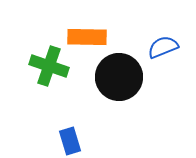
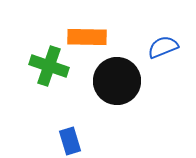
black circle: moved 2 px left, 4 px down
